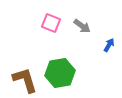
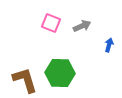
gray arrow: rotated 60 degrees counterclockwise
blue arrow: rotated 16 degrees counterclockwise
green hexagon: rotated 12 degrees clockwise
